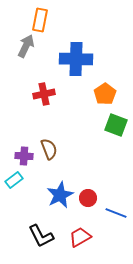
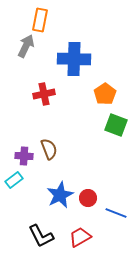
blue cross: moved 2 px left
